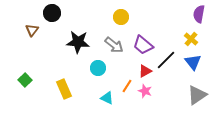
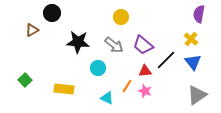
brown triangle: rotated 24 degrees clockwise
red triangle: rotated 24 degrees clockwise
yellow rectangle: rotated 60 degrees counterclockwise
